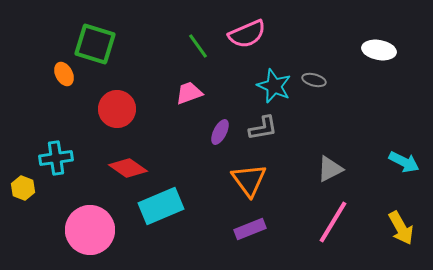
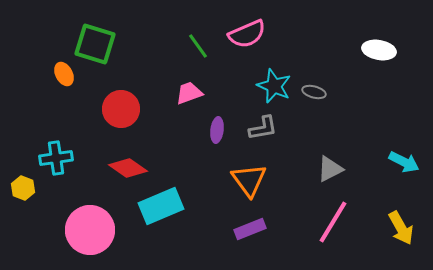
gray ellipse: moved 12 px down
red circle: moved 4 px right
purple ellipse: moved 3 px left, 2 px up; rotated 20 degrees counterclockwise
